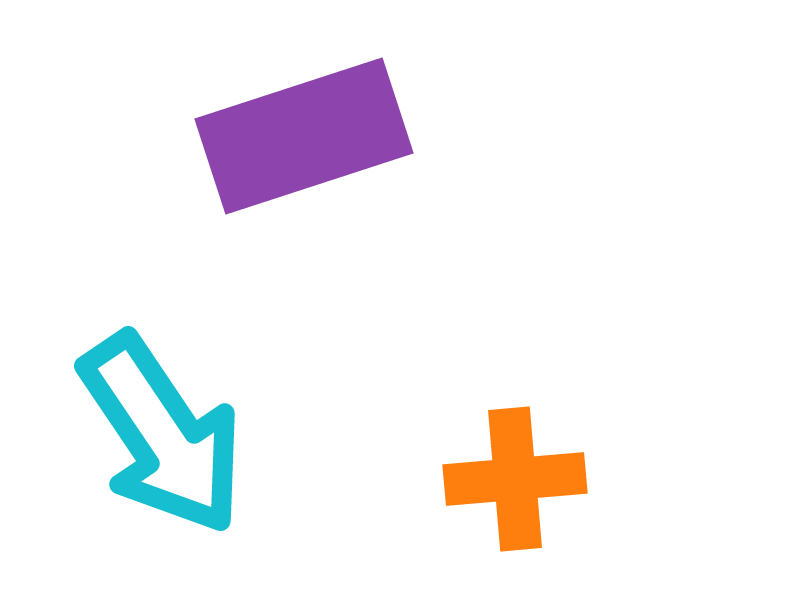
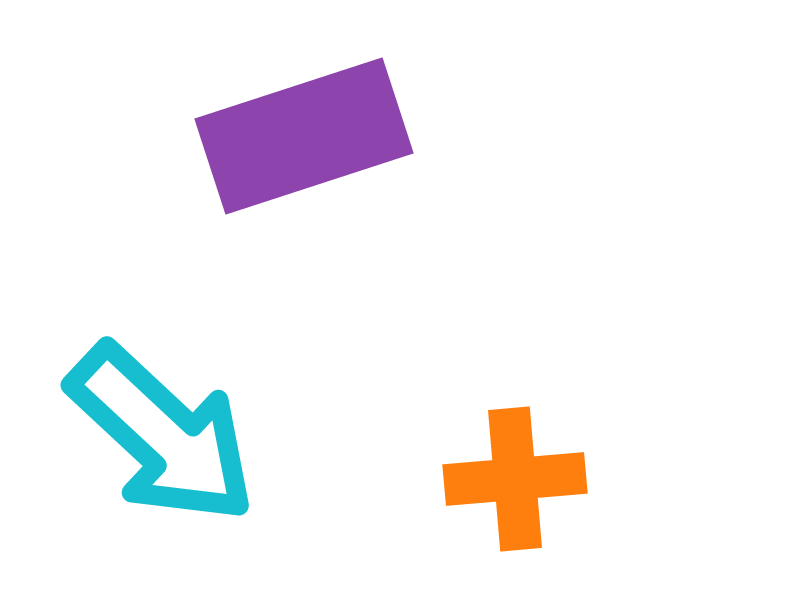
cyan arrow: rotated 13 degrees counterclockwise
